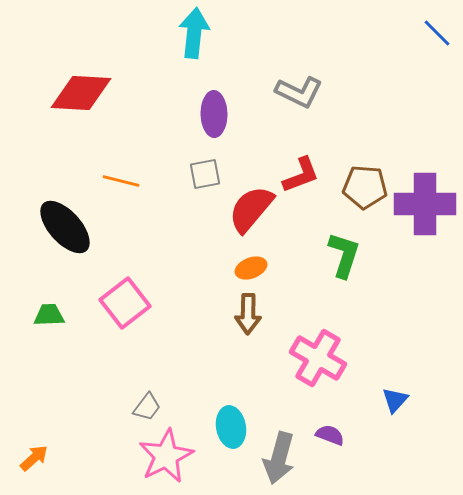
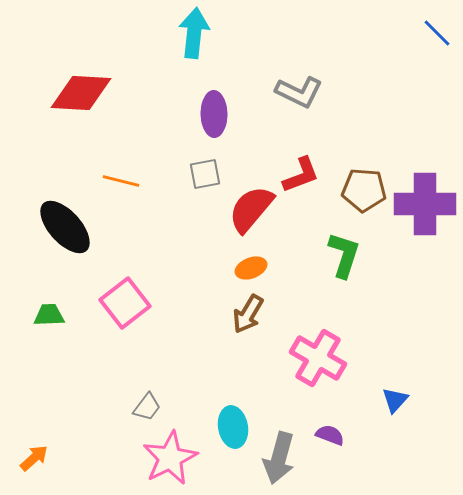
brown pentagon: moved 1 px left, 3 px down
brown arrow: rotated 30 degrees clockwise
cyan ellipse: moved 2 px right
pink star: moved 4 px right, 2 px down
